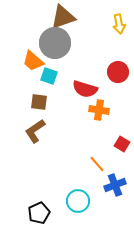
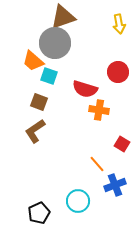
brown square: rotated 12 degrees clockwise
